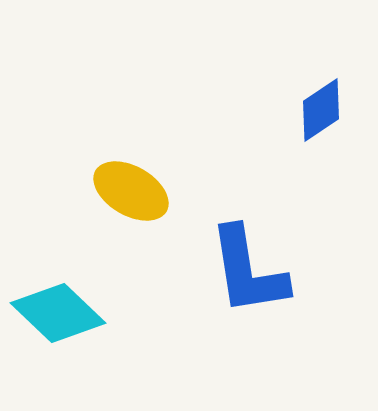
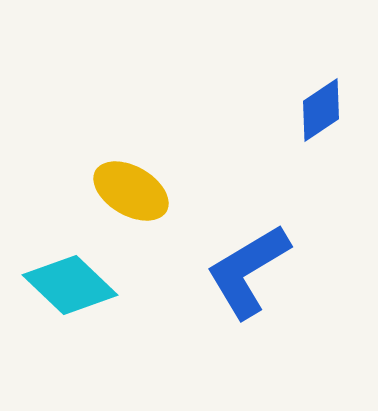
blue L-shape: rotated 68 degrees clockwise
cyan diamond: moved 12 px right, 28 px up
